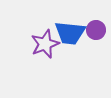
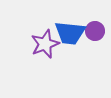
purple circle: moved 1 px left, 1 px down
